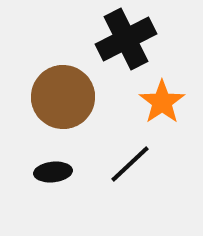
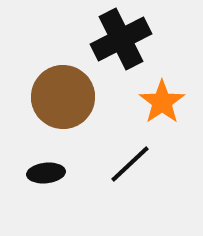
black cross: moved 5 px left
black ellipse: moved 7 px left, 1 px down
